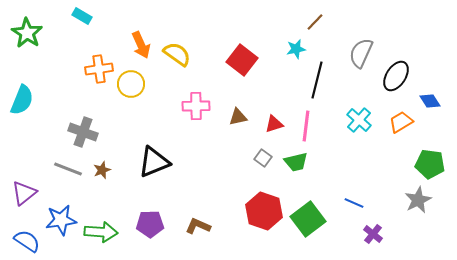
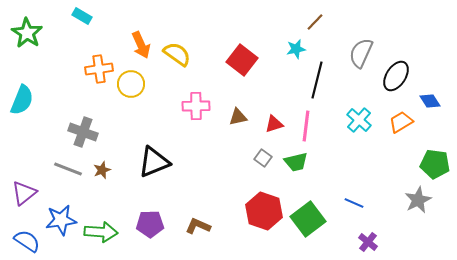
green pentagon: moved 5 px right
purple cross: moved 5 px left, 8 px down
